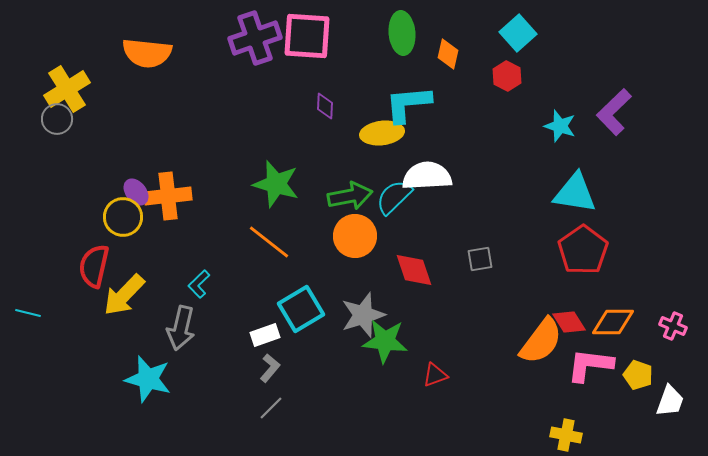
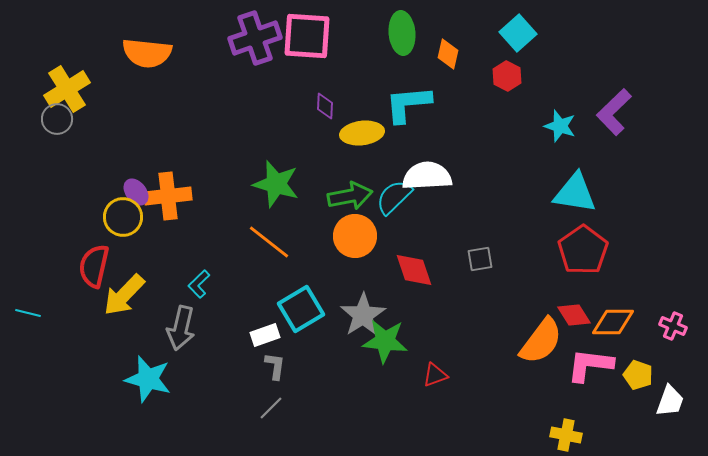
yellow ellipse at (382, 133): moved 20 px left
gray star at (363, 315): rotated 15 degrees counterclockwise
red diamond at (569, 322): moved 5 px right, 7 px up
gray L-shape at (270, 368): moved 5 px right, 2 px up; rotated 32 degrees counterclockwise
